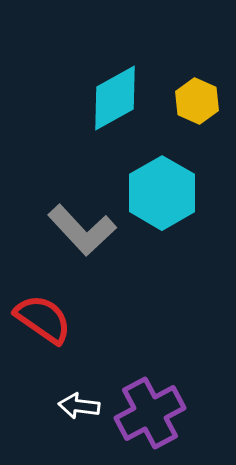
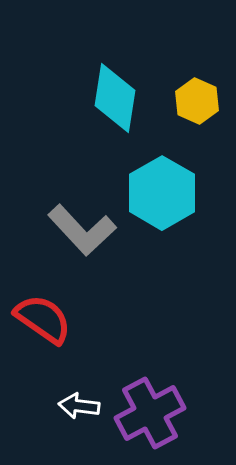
cyan diamond: rotated 52 degrees counterclockwise
